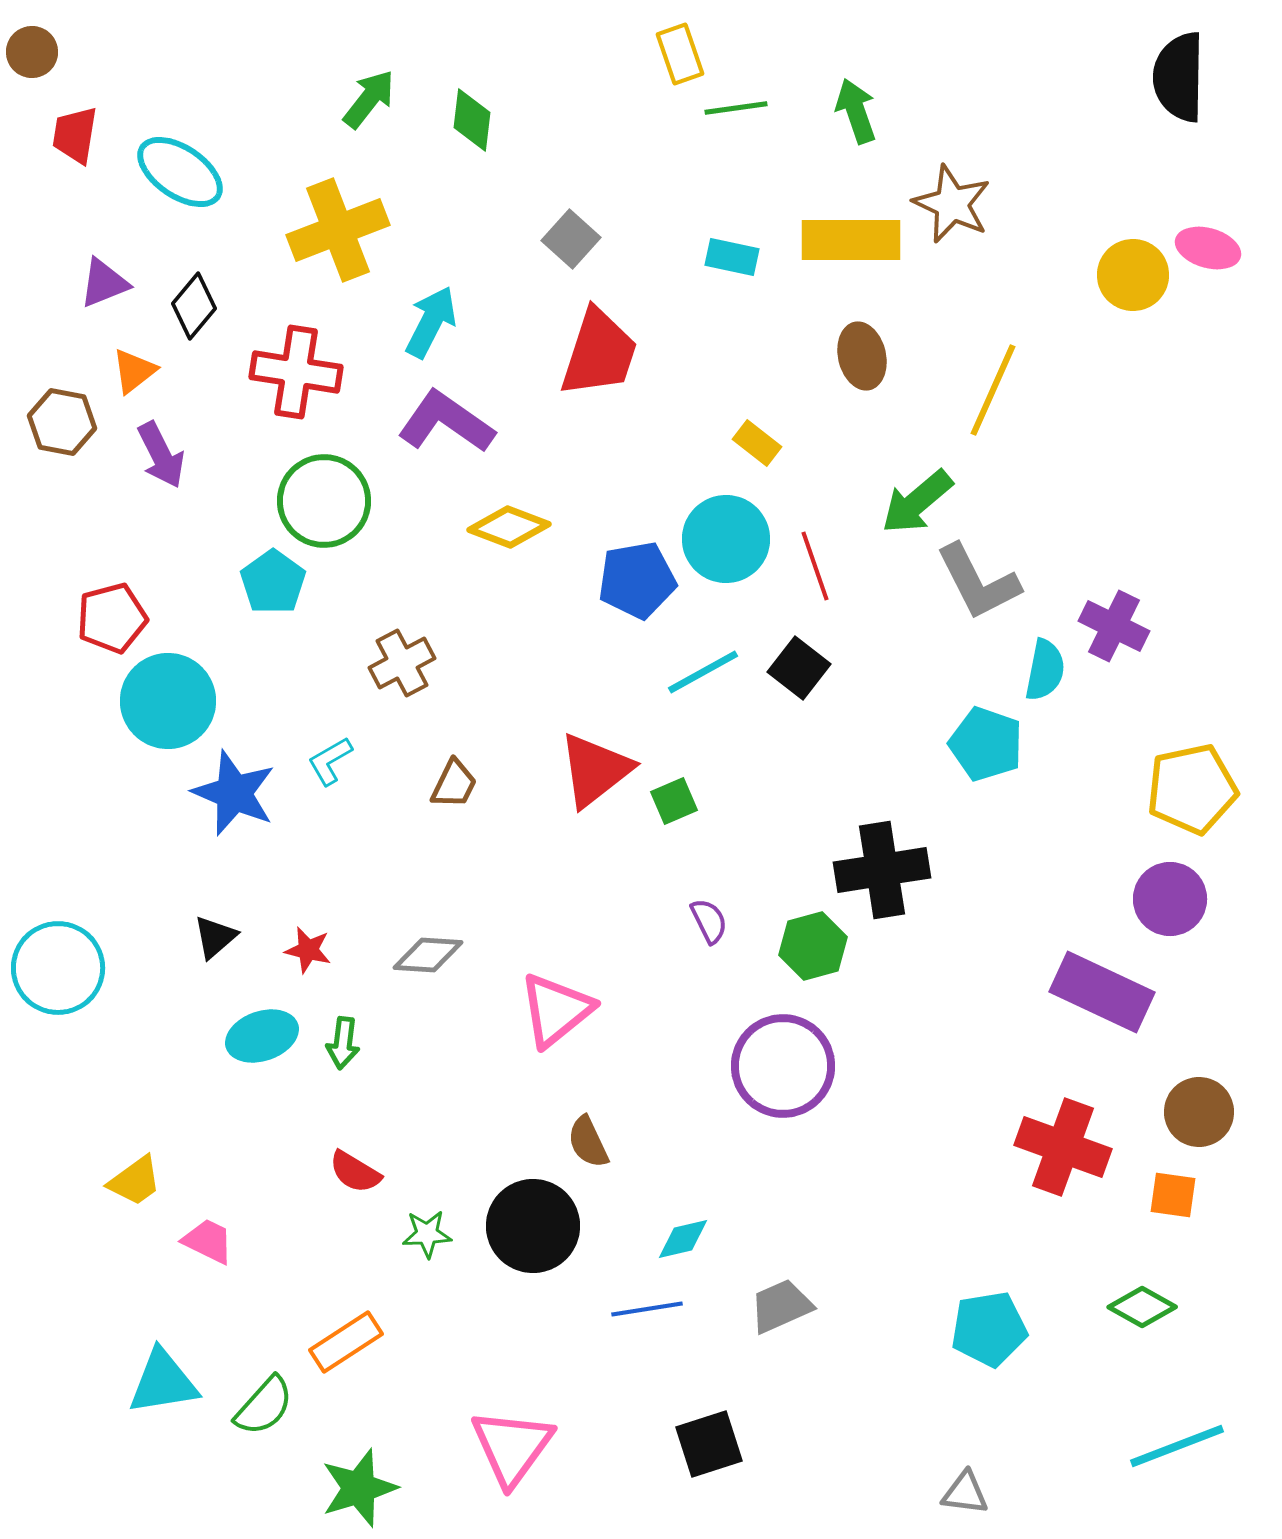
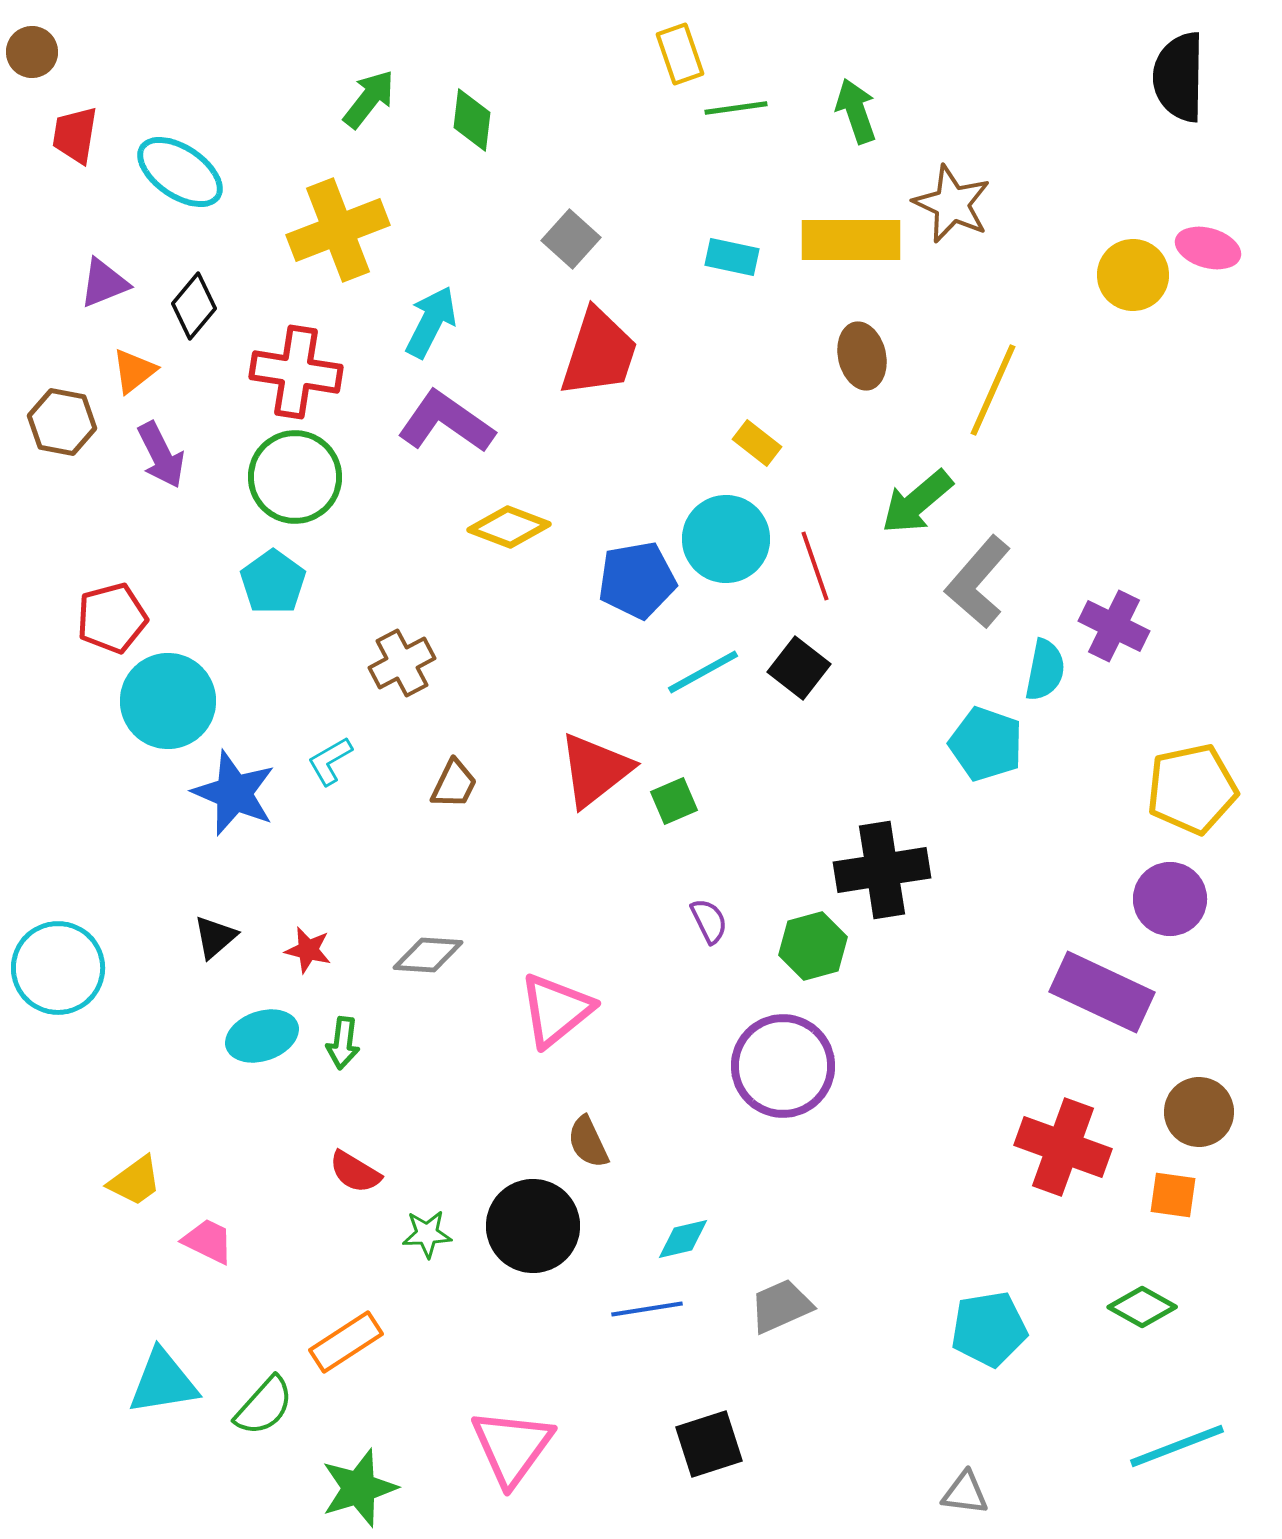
green circle at (324, 501): moved 29 px left, 24 px up
gray L-shape at (978, 582): rotated 68 degrees clockwise
